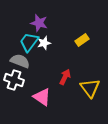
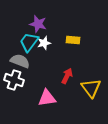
purple star: moved 1 px left, 1 px down
yellow rectangle: moved 9 px left; rotated 40 degrees clockwise
red arrow: moved 2 px right, 1 px up
yellow triangle: moved 1 px right
pink triangle: moved 5 px right, 1 px down; rotated 42 degrees counterclockwise
